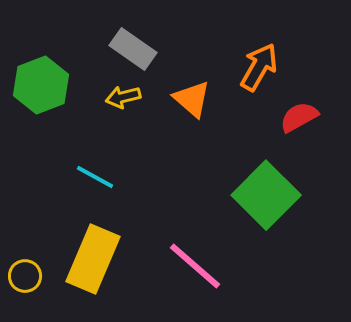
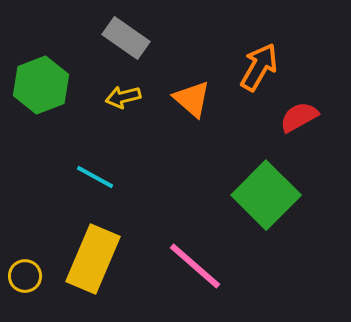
gray rectangle: moved 7 px left, 11 px up
